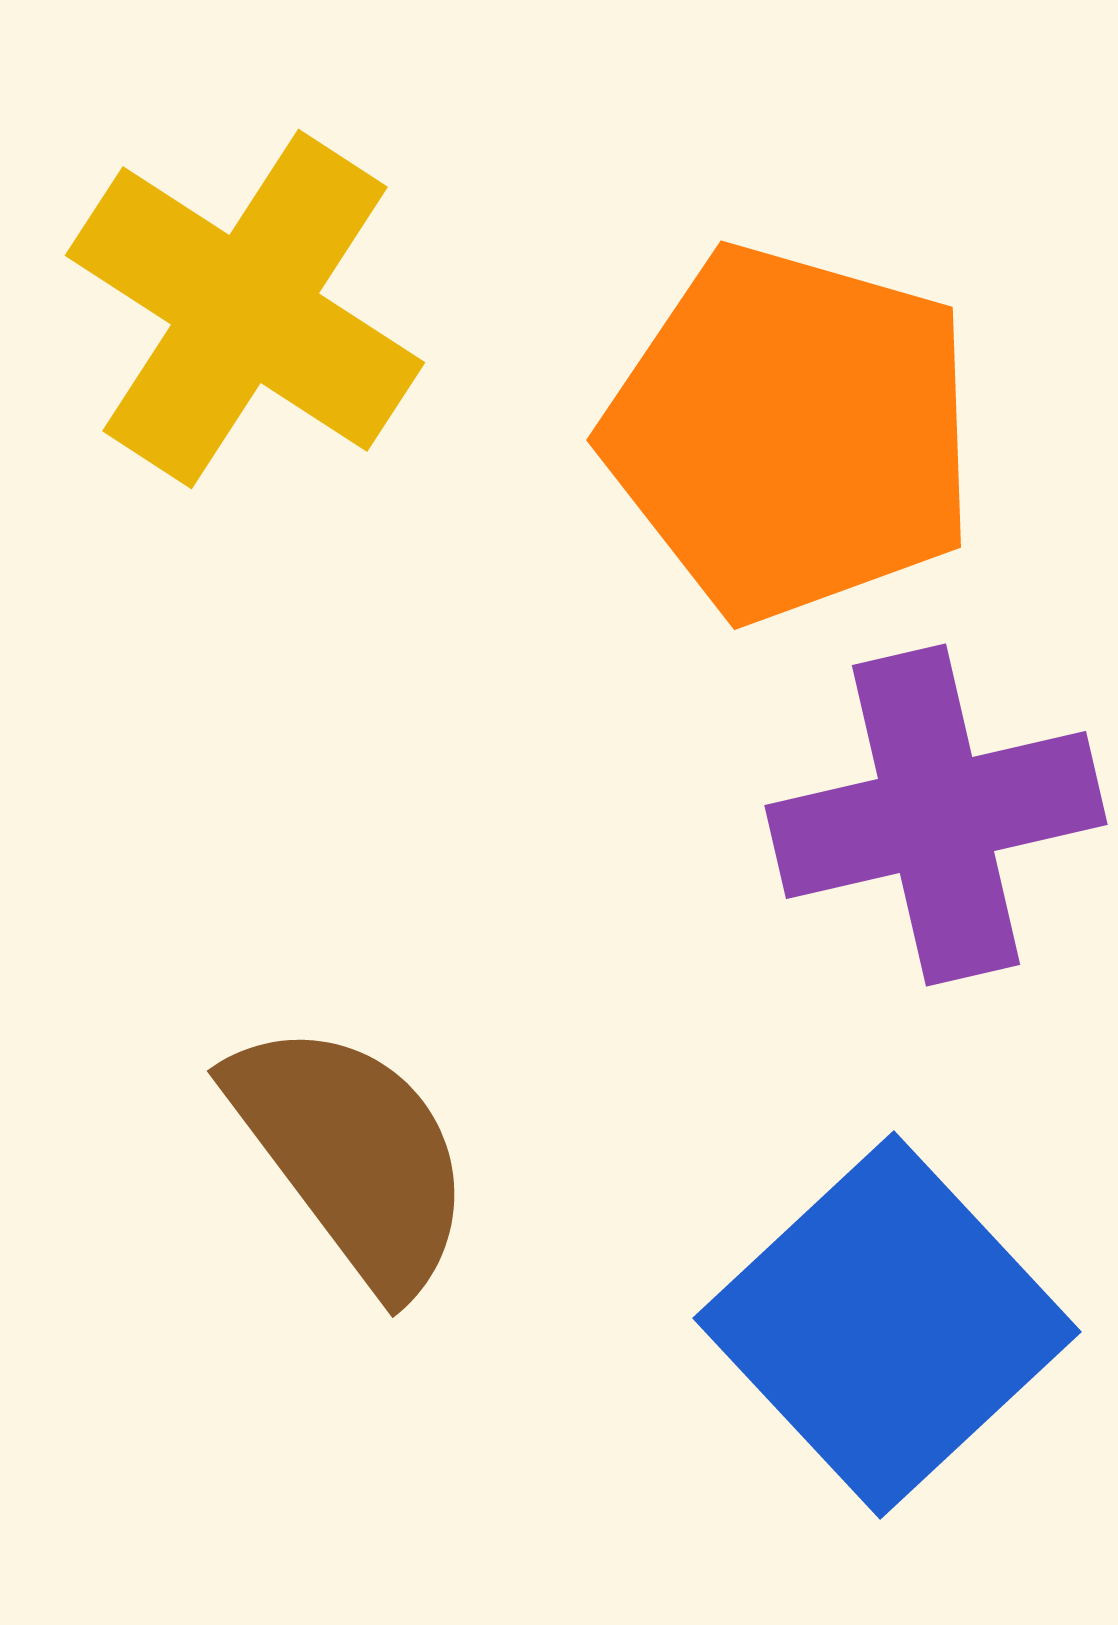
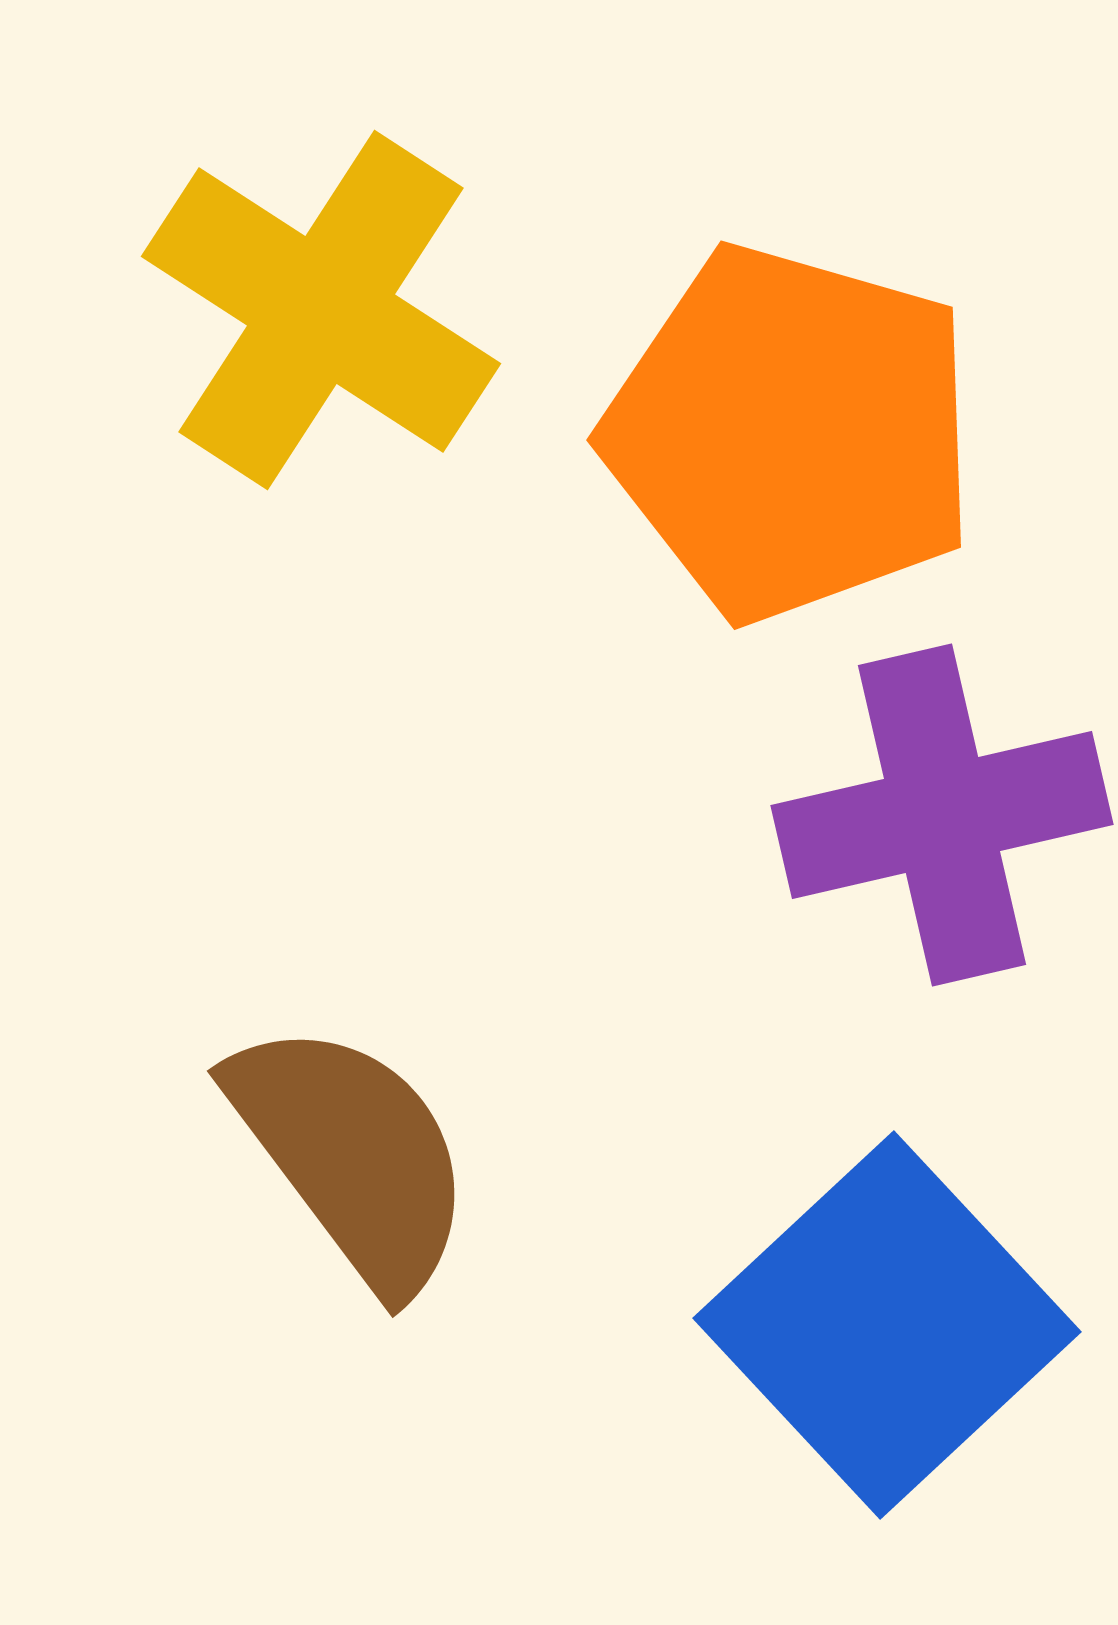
yellow cross: moved 76 px right, 1 px down
purple cross: moved 6 px right
